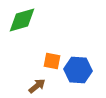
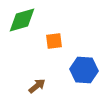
orange square: moved 2 px right, 20 px up; rotated 18 degrees counterclockwise
blue hexagon: moved 6 px right
